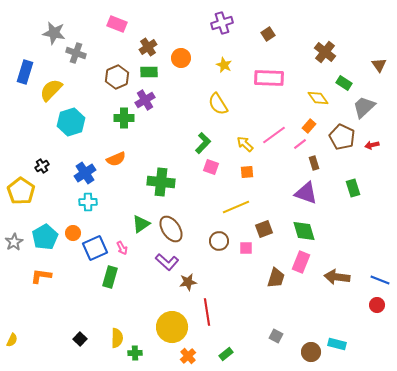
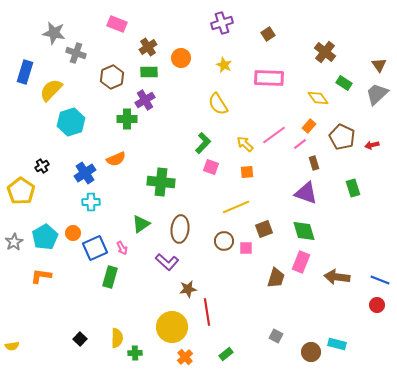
brown hexagon at (117, 77): moved 5 px left
gray trapezoid at (364, 107): moved 13 px right, 13 px up
green cross at (124, 118): moved 3 px right, 1 px down
cyan cross at (88, 202): moved 3 px right
brown ellipse at (171, 229): moved 9 px right; rotated 40 degrees clockwise
brown circle at (219, 241): moved 5 px right
brown star at (188, 282): moved 7 px down
yellow semicircle at (12, 340): moved 6 px down; rotated 56 degrees clockwise
orange cross at (188, 356): moved 3 px left, 1 px down
